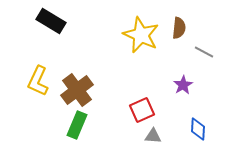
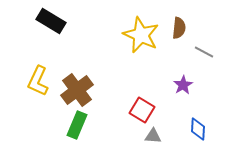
red square: rotated 35 degrees counterclockwise
